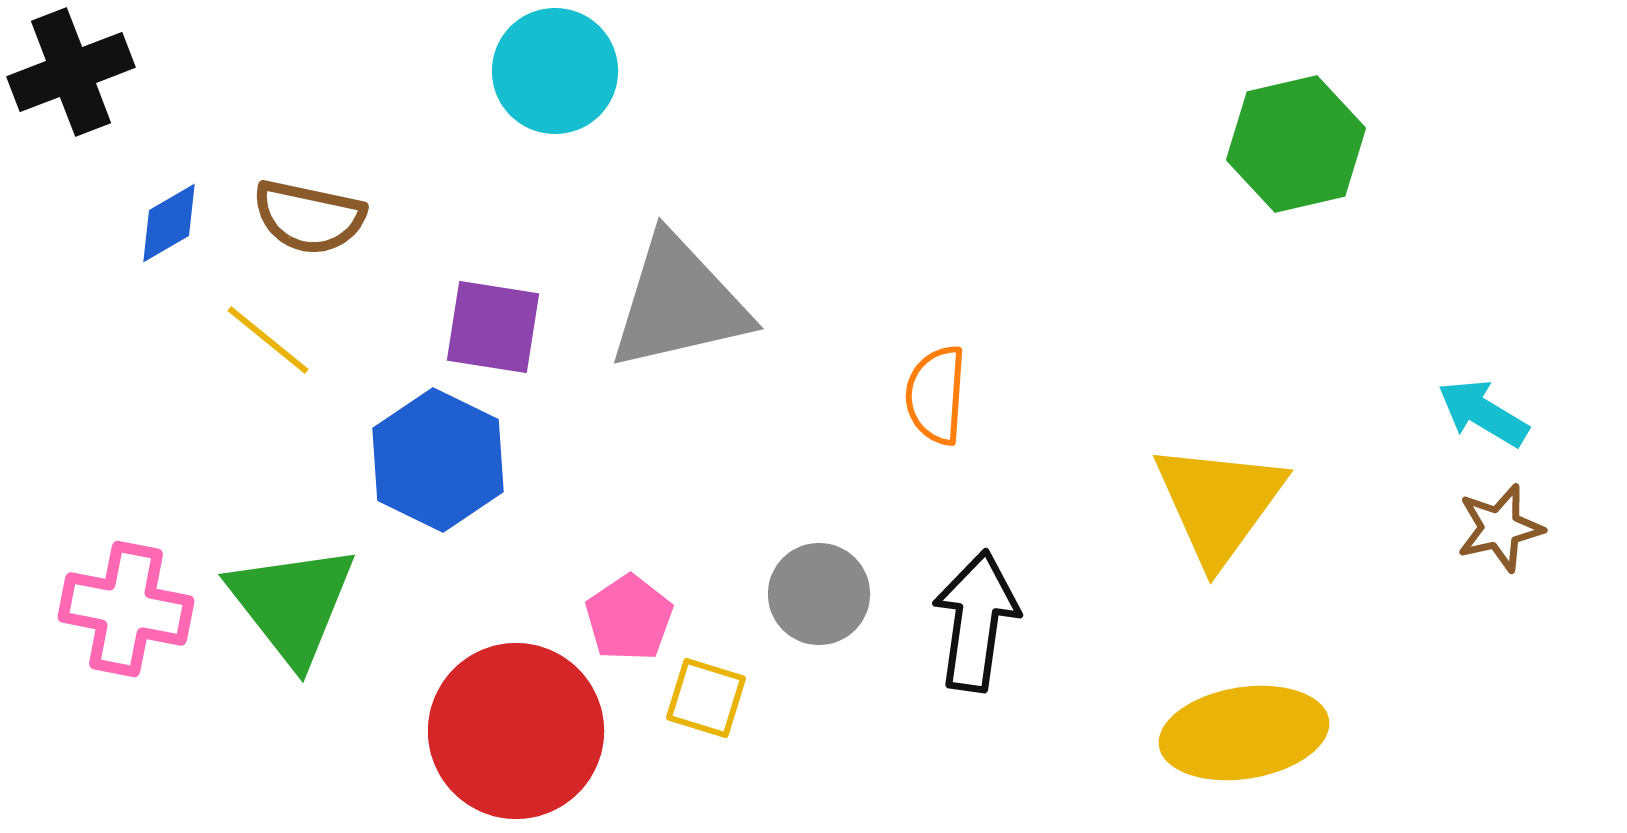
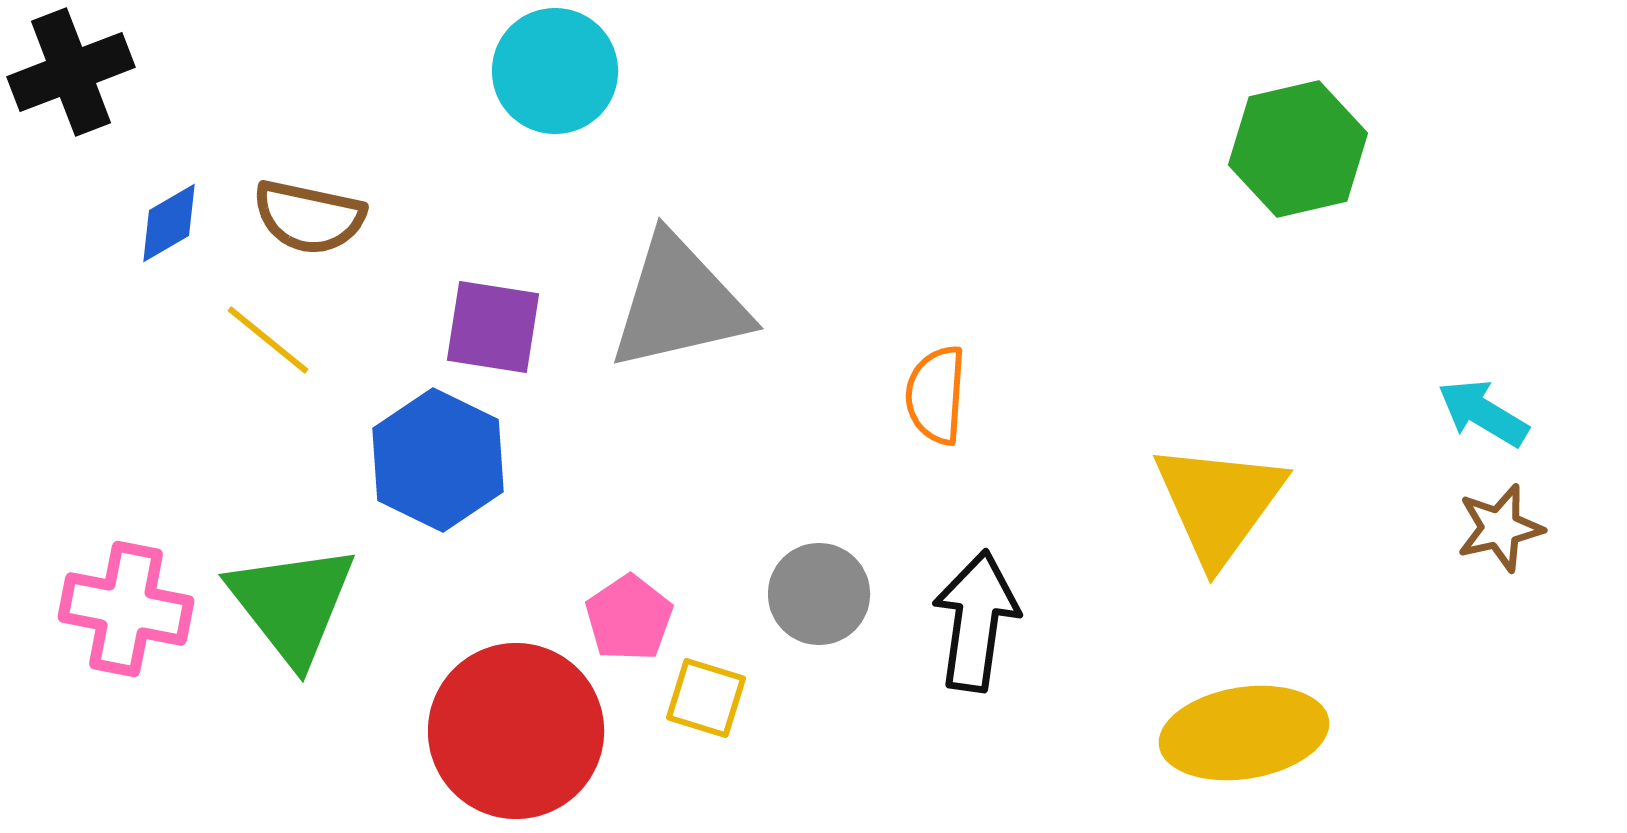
green hexagon: moved 2 px right, 5 px down
